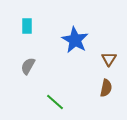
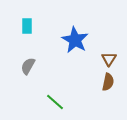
brown semicircle: moved 2 px right, 6 px up
